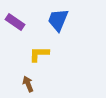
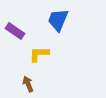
purple rectangle: moved 9 px down
